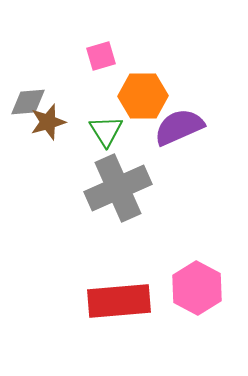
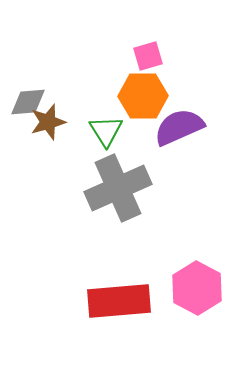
pink square: moved 47 px right
